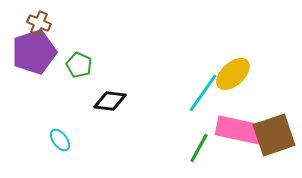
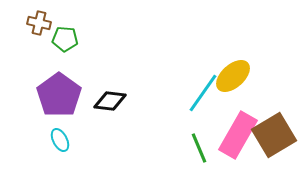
brown cross: rotated 10 degrees counterclockwise
purple pentagon: moved 25 px right, 43 px down; rotated 18 degrees counterclockwise
green pentagon: moved 14 px left, 26 px up; rotated 20 degrees counterclockwise
yellow ellipse: moved 2 px down
pink rectangle: moved 1 px left, 5 px down; rotated 72 degrees counterclockwise
brown square: rotated 12 degrees counterclockwise
cyan ellipse: rotated 10 degrees clockwise
green line: rotated 52 degrees counterclockwise
